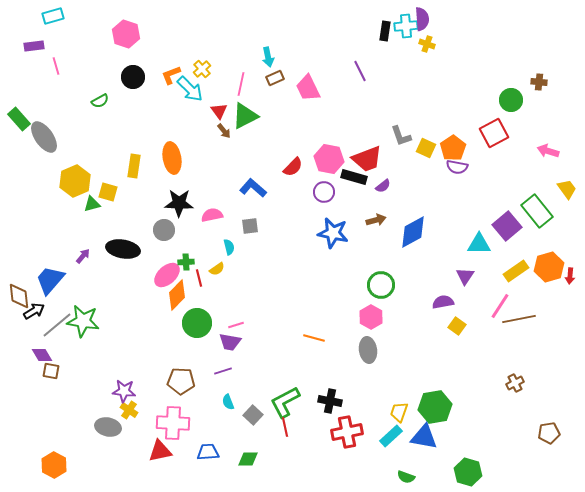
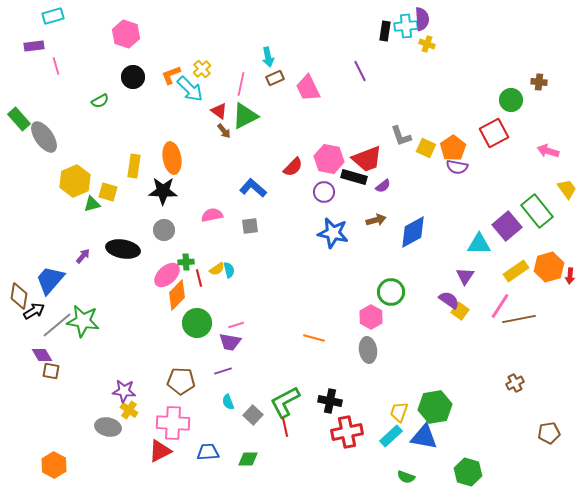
red triangle at (219, 111): rotated 18 degrees counterclockwise
black star at (179, 203): moved 16 px left, 12 px up
cyan semicircle at (229, 247): moved 23 px down
green circle at (381, 285): moved 10 px right, 7 px down
brown diamond at (19, 296): rotated 16 degrees clockwise
purple semicircle at (443, 302): moved 6 px right, 2 px up; rotated 45 degrees clockwise
yellow square at (457, 326): moved 3 px right, 15 px up
red triangle at (160, 451): rotated 15 degrees counterclockwise
